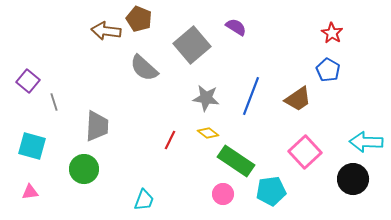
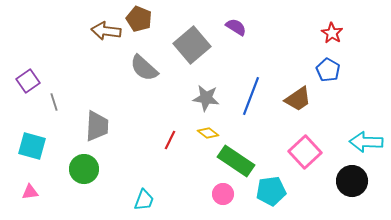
purple square: rotated 15 degrees clockwise
black circle: moved 1 px left, 2 px down
